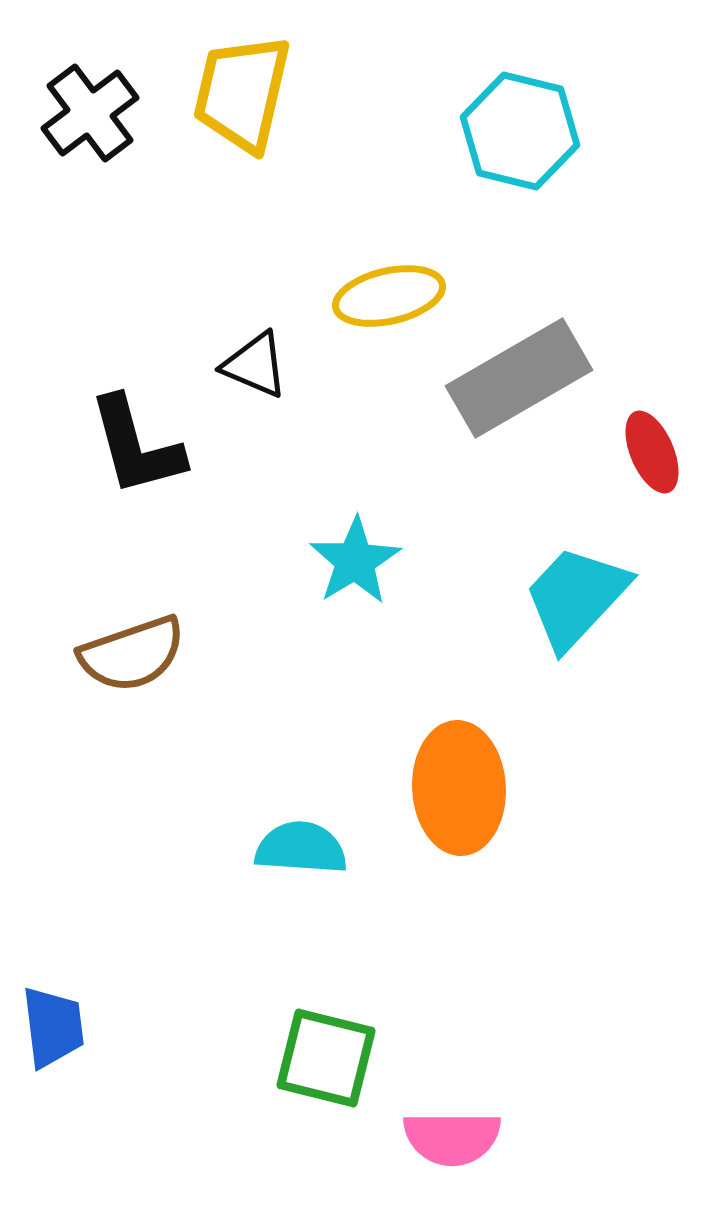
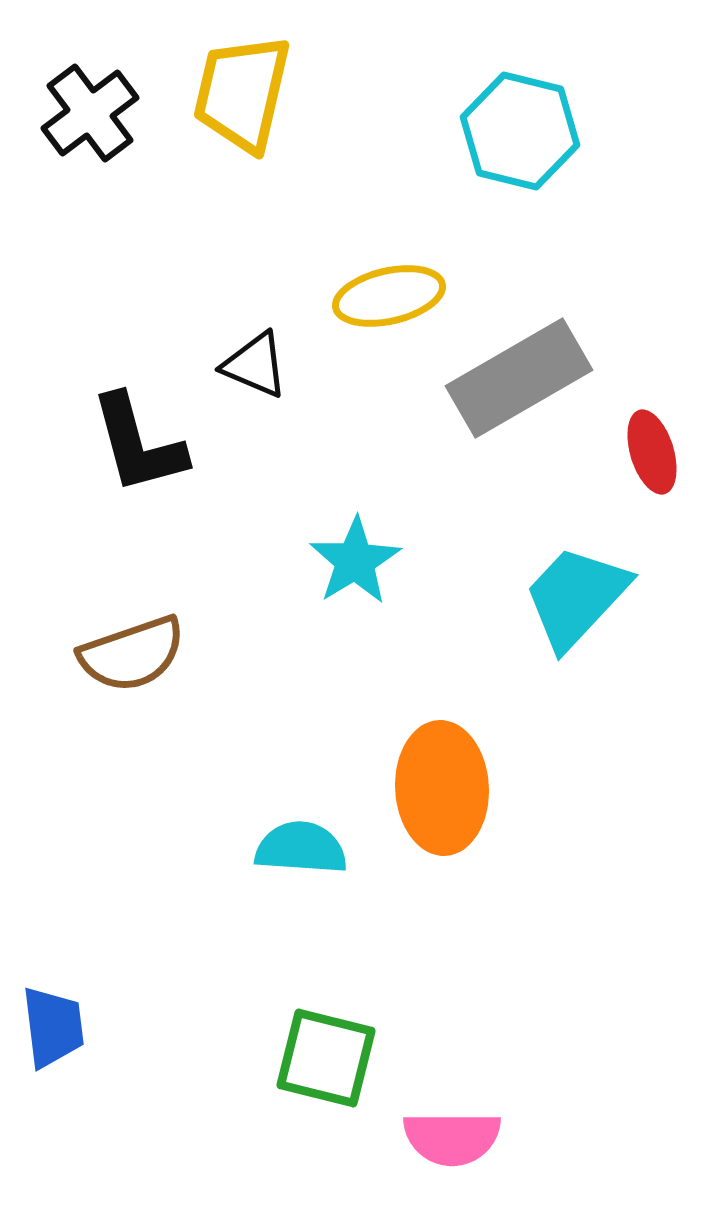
black L-shape: moved 2 px right, 2 px up
red ellipse: rotated 6 degrees clockwise
orange ellipse: moved 17 px left
